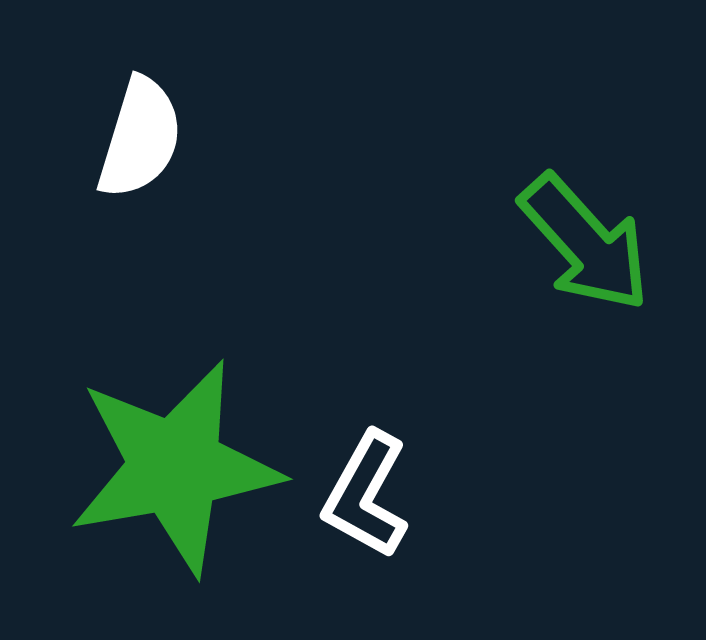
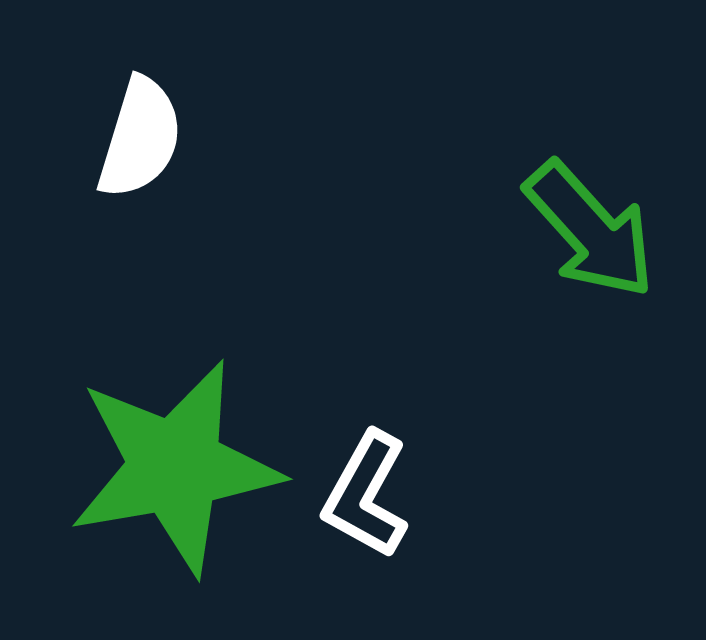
green arrow: moved 5 px right, 13 px up
